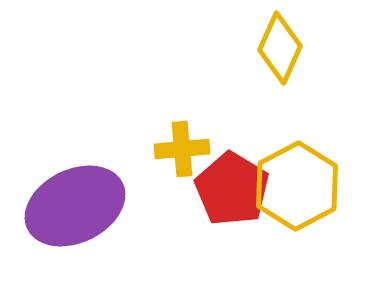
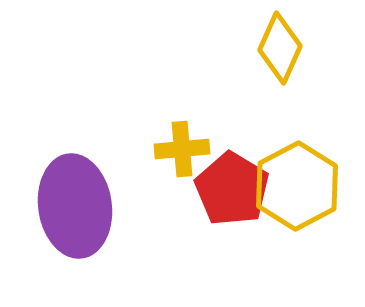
purple ellipse: rotated 72 degrees counterclockwise
